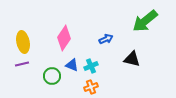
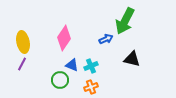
green arrow: moved 20 px left; rotated 24 degrees counterclockwise
purple line: rotated 48 degrees counterclockwise
green circle: moved 8 px right, 4 px down
